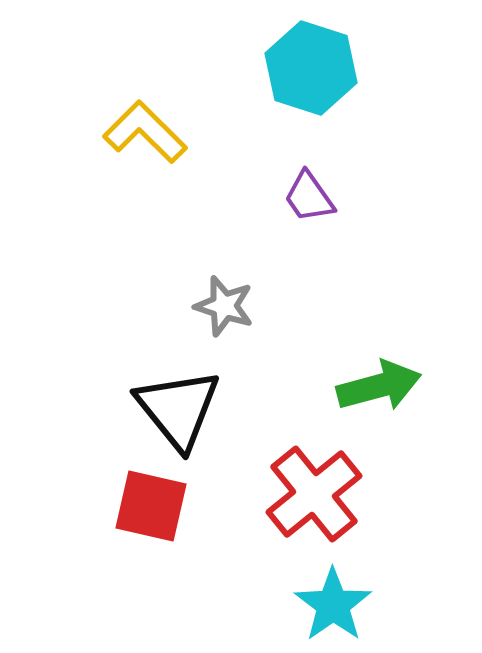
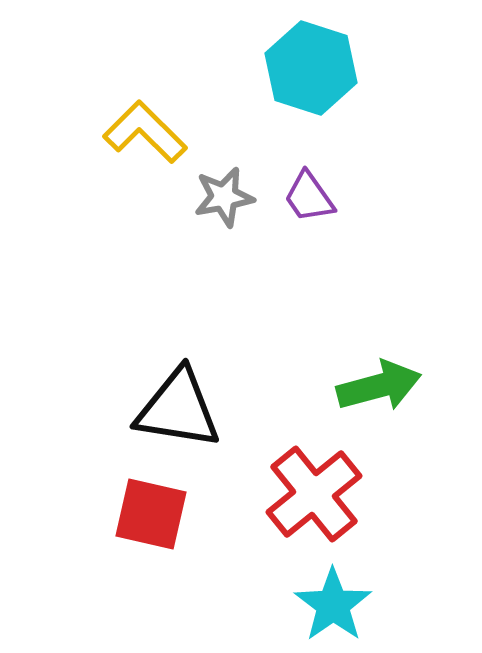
gray star: moved 109 px up; rotated 28 degrees counterclockwise
black triangle: rotated 42 degrees counterclockwise
red square: moved 8 px down
